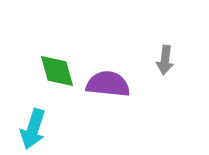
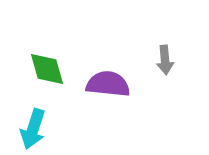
gray arrow: rotated 12 degrees counterclockwise
green diamond: moved 10 px left, 2 px up
